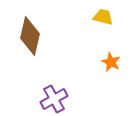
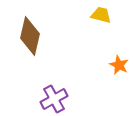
yellow trapezoid: moved 2 px left, 2 px up
orange star: moved 8 px right, 3 px down
